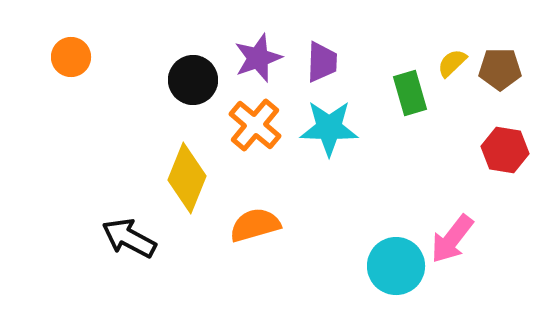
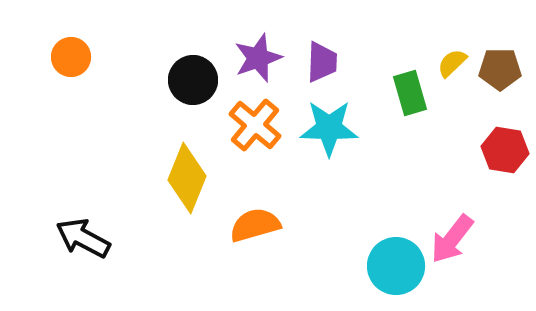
black arrow: moved 46 px left
